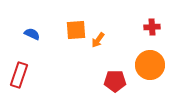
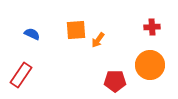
red rectangle: moved 2 px right; rotated 15 degrees clockwise
